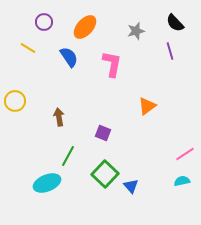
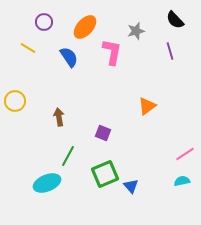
black semicircle: moved 3 px up
pink L-shape: moved 12 px up
green square: rotated 24 degrees clockwise
